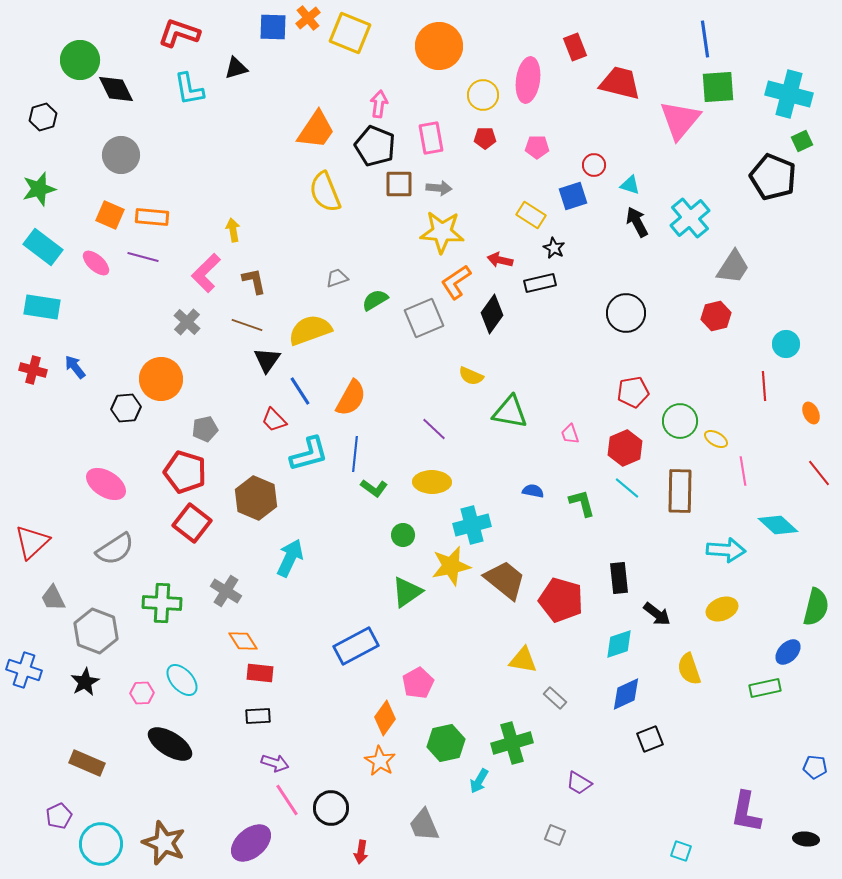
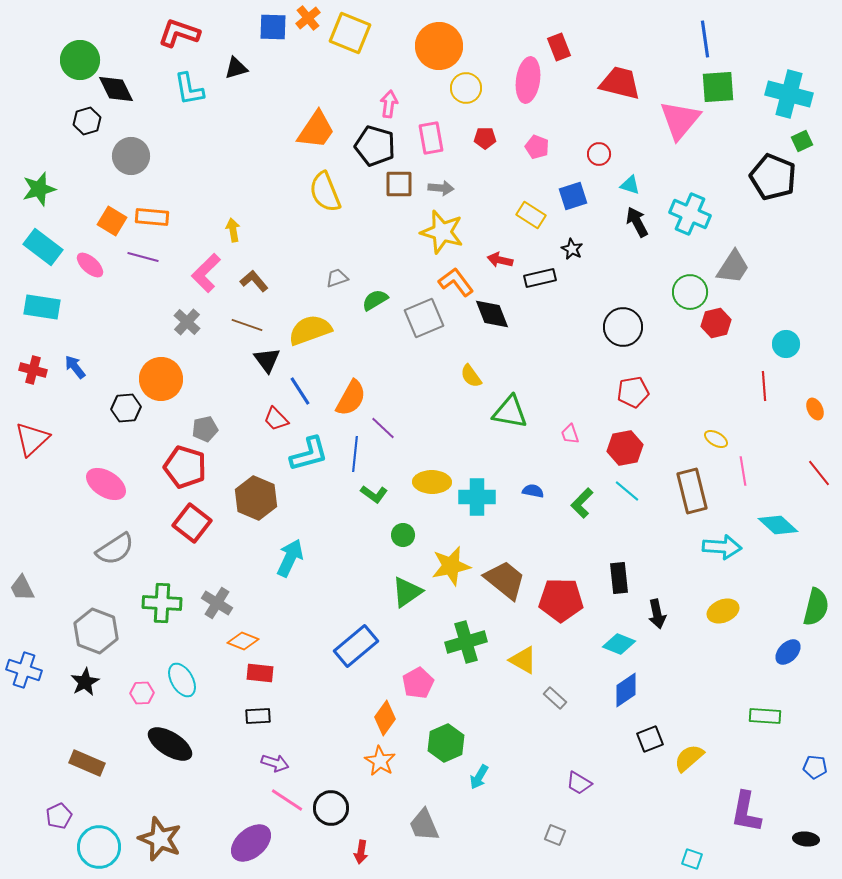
red rectangle at (575, 47): moved 16 px left
yellow circle at (483, 95): moved 17 px left, 7 px up
pink arrow at (379, 104): moved 10 px right
black hexagon at (43, 117): moved 44 px right, 4 px down
black pentagon at (375, 146): rotated 6 degrees counterclockwise
pink pentagon at (537, 147): rotated 20 degrees clockwise
gray circle at (121, 155): moved 10 px right, 1 px down
red circle at (594, 165): moved 5 px right, 11 px up
gray arrow at (439, 188): moved 2 px right
orange square at (110, 215): moved 2 px right, 6 px down; rotated 8 degrees clockwise
cyan cross at (690, 218): moved 4 px up; rotated 27 degrees counterclockwise
yellow star at (442, 232): rotated 12 degrees clockwise
black star at (554, 248): moved 18 px right, 1 px down
pink ellipse at (96, 263): moved 6 px left, 2 px down
brown L-shape at (254, 281): rotated 28 degrees counterclockwise
orange L-shape at (456, 282): rotated 87 degrees clockwise
black rectangle at (540, 283): moved 5 px up
black circle at (626, 313): moved 3 px left, 14 px down
black diamond at (492, 314): rotated 57 degrees counterclockwise
red hexagon at (716, 316): moved 7 px down
black triangle at (267, 360): rotated 12 degrees counterclockwise
yellow semicircle at (471, 376): rotated 30 degrees clockwise
orange ellipse at (811, 413): moved 4 px right, 4 px up
red trapezoid at (274, 420): moved 2 px right, 1 px up
green circle at (680, 421): moved 10 px right, 129 px up
purple line at (434, 429): moved 51 px left, 1 px up
red hexagon at (625, 448): rotated 12 degrees clockwise
red pentagon at (185, 472): moved 5 px up
green L-shape at (374, 488): moved 6 px down
cyan line at (627, 488): moved 3 px down
brown rectangle at (680, 491): moved 12 px right; rotated 15 degrees counterclockwise
green L-shape at (582, 503): rotated 120 degrees counterclockwise
cyan cross at (472, 525): moved 5 px right, 28 px up; rotated 15 degrees clockwise
red triangle at (32, 542): moved 103 px up
cyan arrow at (726, 550): moved 4 px left, 3 px up
gray cross at (226, 591): moved 9 px left, 12 px down
gray trapezoid at (53, 598): moved 31 px left, 10 px up
red pentagon at (561, 600): rotated 15 degrees counterclockwise
yellow ellipse at (722, 609): moved 1 px right, 2 px down
black arrow at (657, 614): rotated 40 degrees clockwise
orange diamond at (243, 641): rotated 36 degrees counterclockwise
cyan diamond at (619, 644): rotated 40 degrees clockwise
blue rectangle at (356, 646): rotated 12 degrees counterclockwise
yellow triangle at (523, 660): rotated 20 degrees clockwise
yellow semicircle at (689, 669): moved 89 px down; rotated 68 degrees clockwise
cyan ellipse at (182, 680): rotated 12 degrees clockwise
green rectangle at (765, 688): moved 28 px down; rotated 16 degrees clockwise
blue diamond at (626, 694): moved 4 px up; rotated 9 degrees counterclockwise
green hexagon at (446, 743): rotated 12 degrees counterclockwise
green cross at (512, 743): moved 46 px left, 101 px up
cyan arrow at (479, 781): moved 4 px up
pink line at (287, 800): rotated 24 degrees counterclockwise
brown star at (164, 843): moved 4 px left, 4 px up
cyan circle at (101, 844): moved 2 px left, 3 px down
cyan square at (681, 851): moved 11 px right, 8 px down
